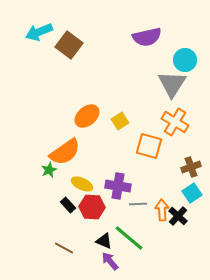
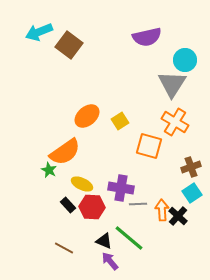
green star: rotated 21 degrees counterclockwise
purple cross: moved 3 px right, 2 px down
